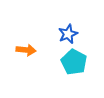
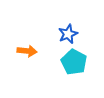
orange arrow: moved 1 px right, 1 px down
